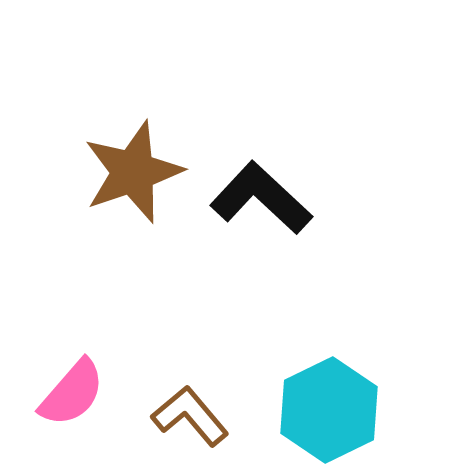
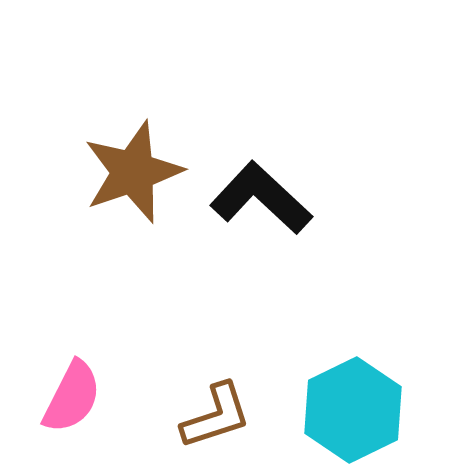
pink semicircle: moved 4 px down; rotated 14 degrees counterclockwise
cyan hexagon: moved 24 px right
brown L-shape: moved 26 px right; rotated 112 degrees clockwise
